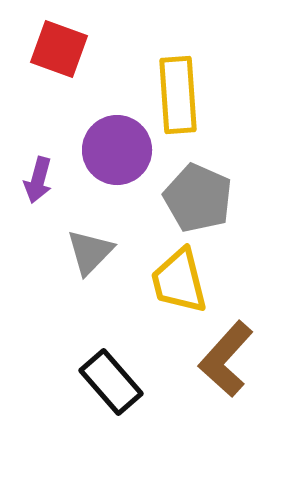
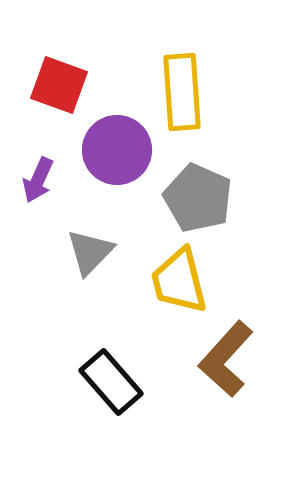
red square: moved 36 px down
yellow rectangle: moved 4 px right, 3 px up
purple arrow: rotated 9 degrees clockwise
